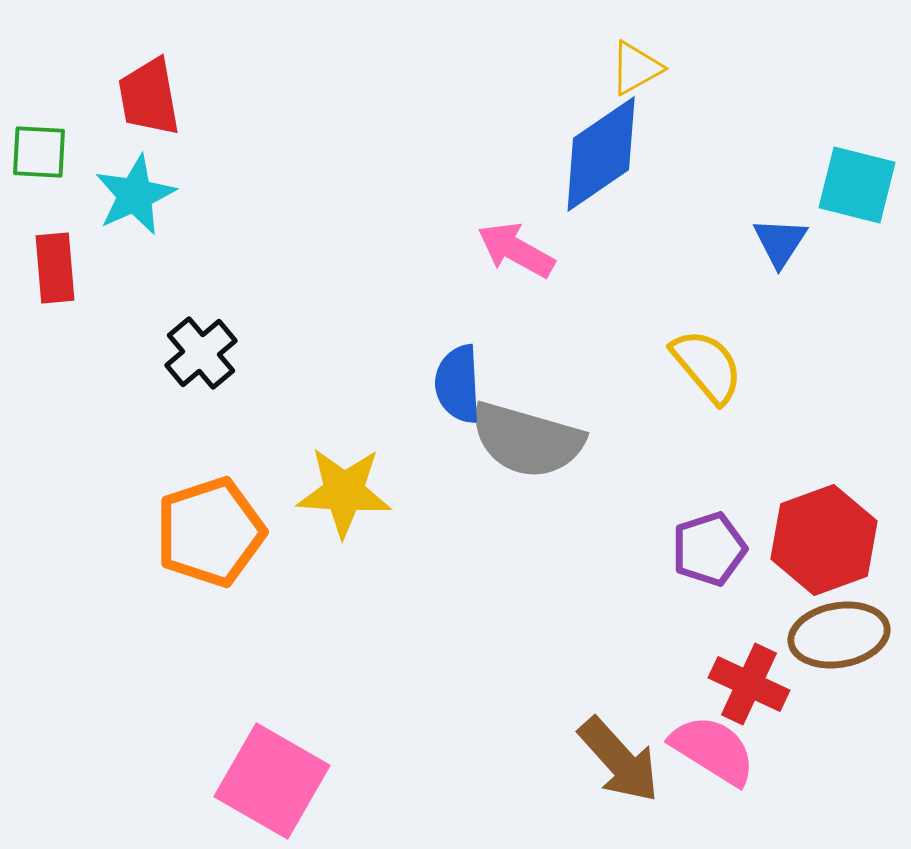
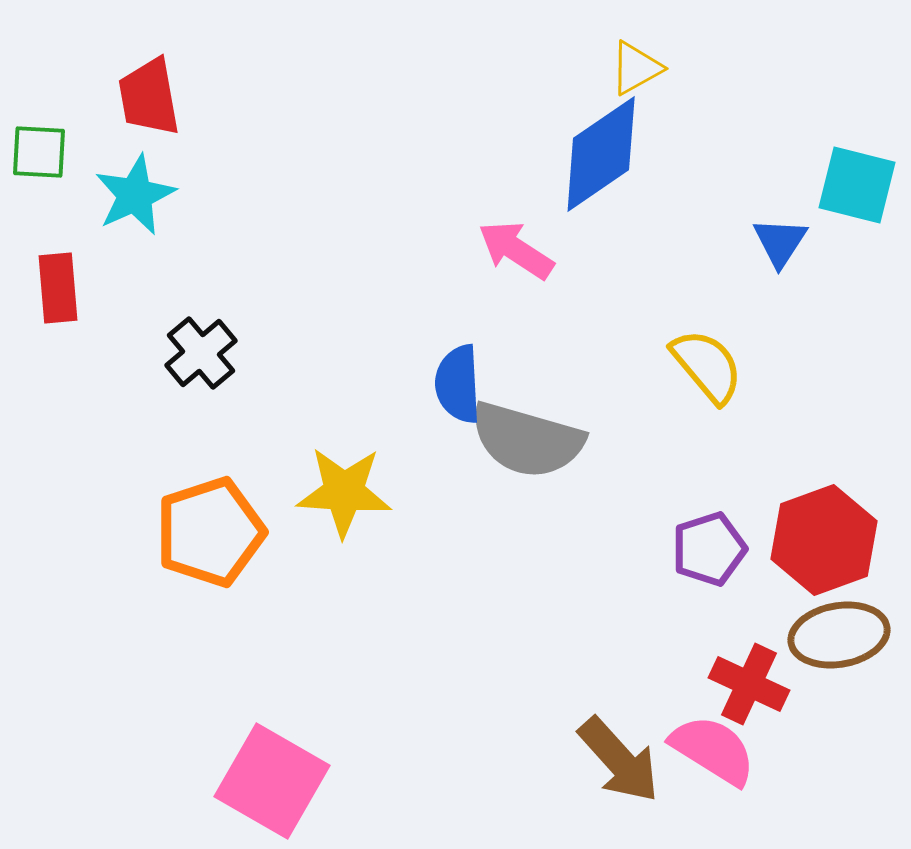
pink arrow: rotated 4 degrees clockwise
red rectangle: moved 3 px right, 20 px down
